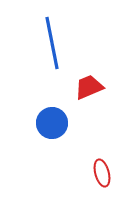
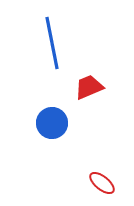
red ellipse: moved 10 px down; rotated 36 degrees counterclockwise
